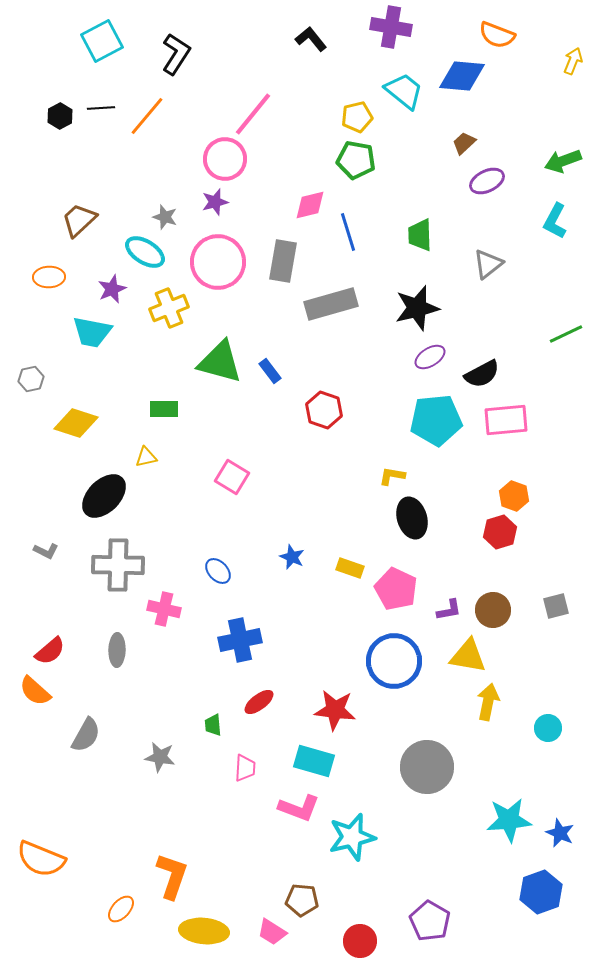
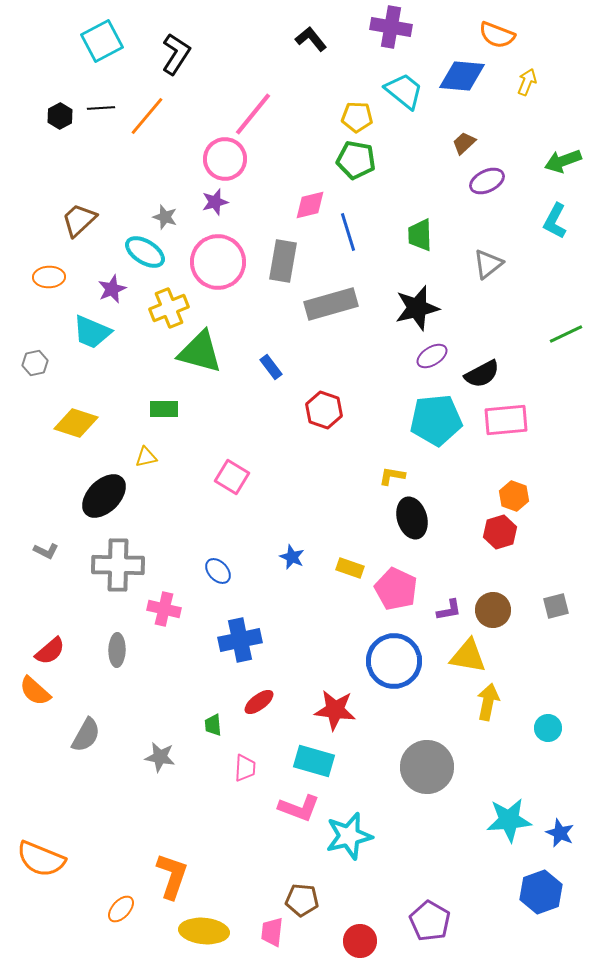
yellow arrow at (573, 61): moved 46 px left, 21 px down
yellow pentagon at (357, 117): rotated 16 degrees clockwise
cyan trapezoid at (92, 332): rotated 12 degrees clockwise
purple ellipse at (430, 357): moved 2 px right, 1 px up
green triangle at (220, 362): moved 20 px left, 10 px up
blue rectangle at (270, 371): moved 1 px right, 4 px up
gray hexagon at (31, 379): moved 4 px right, 16 px up
cyan star at (352, 837): moved 3 px left, 1 px up
pink trapezoid at (272, 932): rotated 64 degrees clockwise
